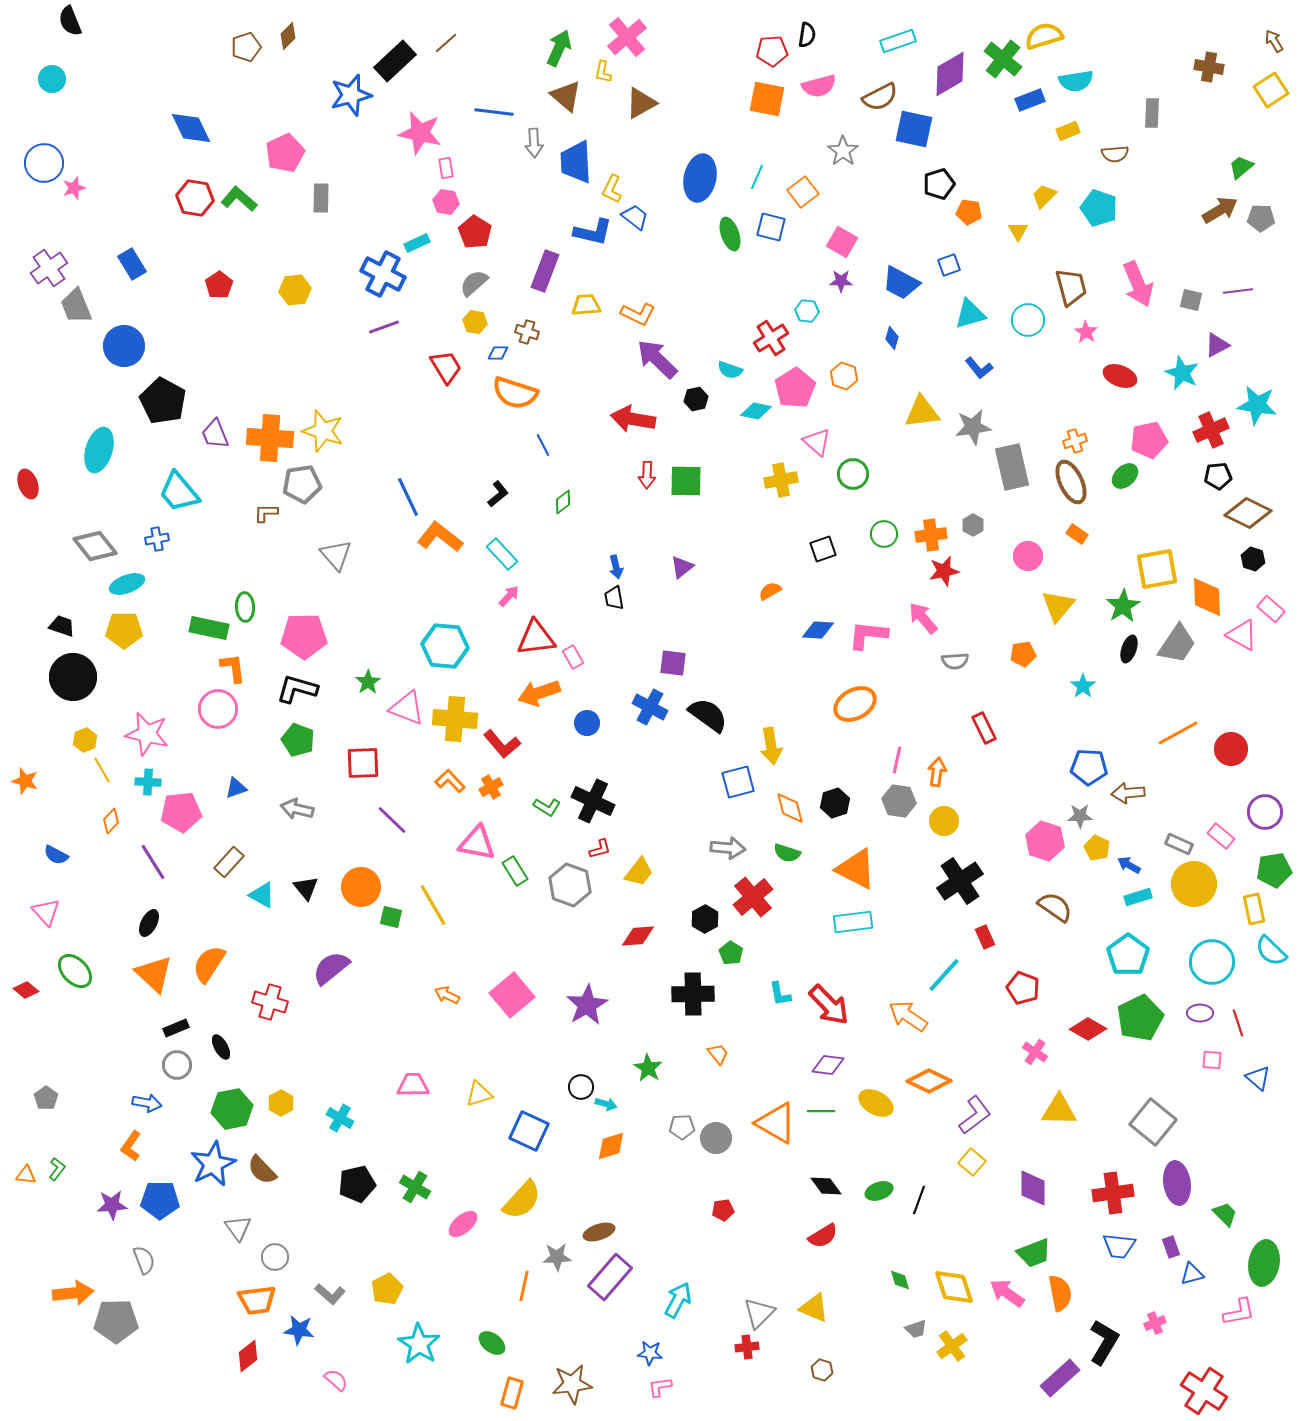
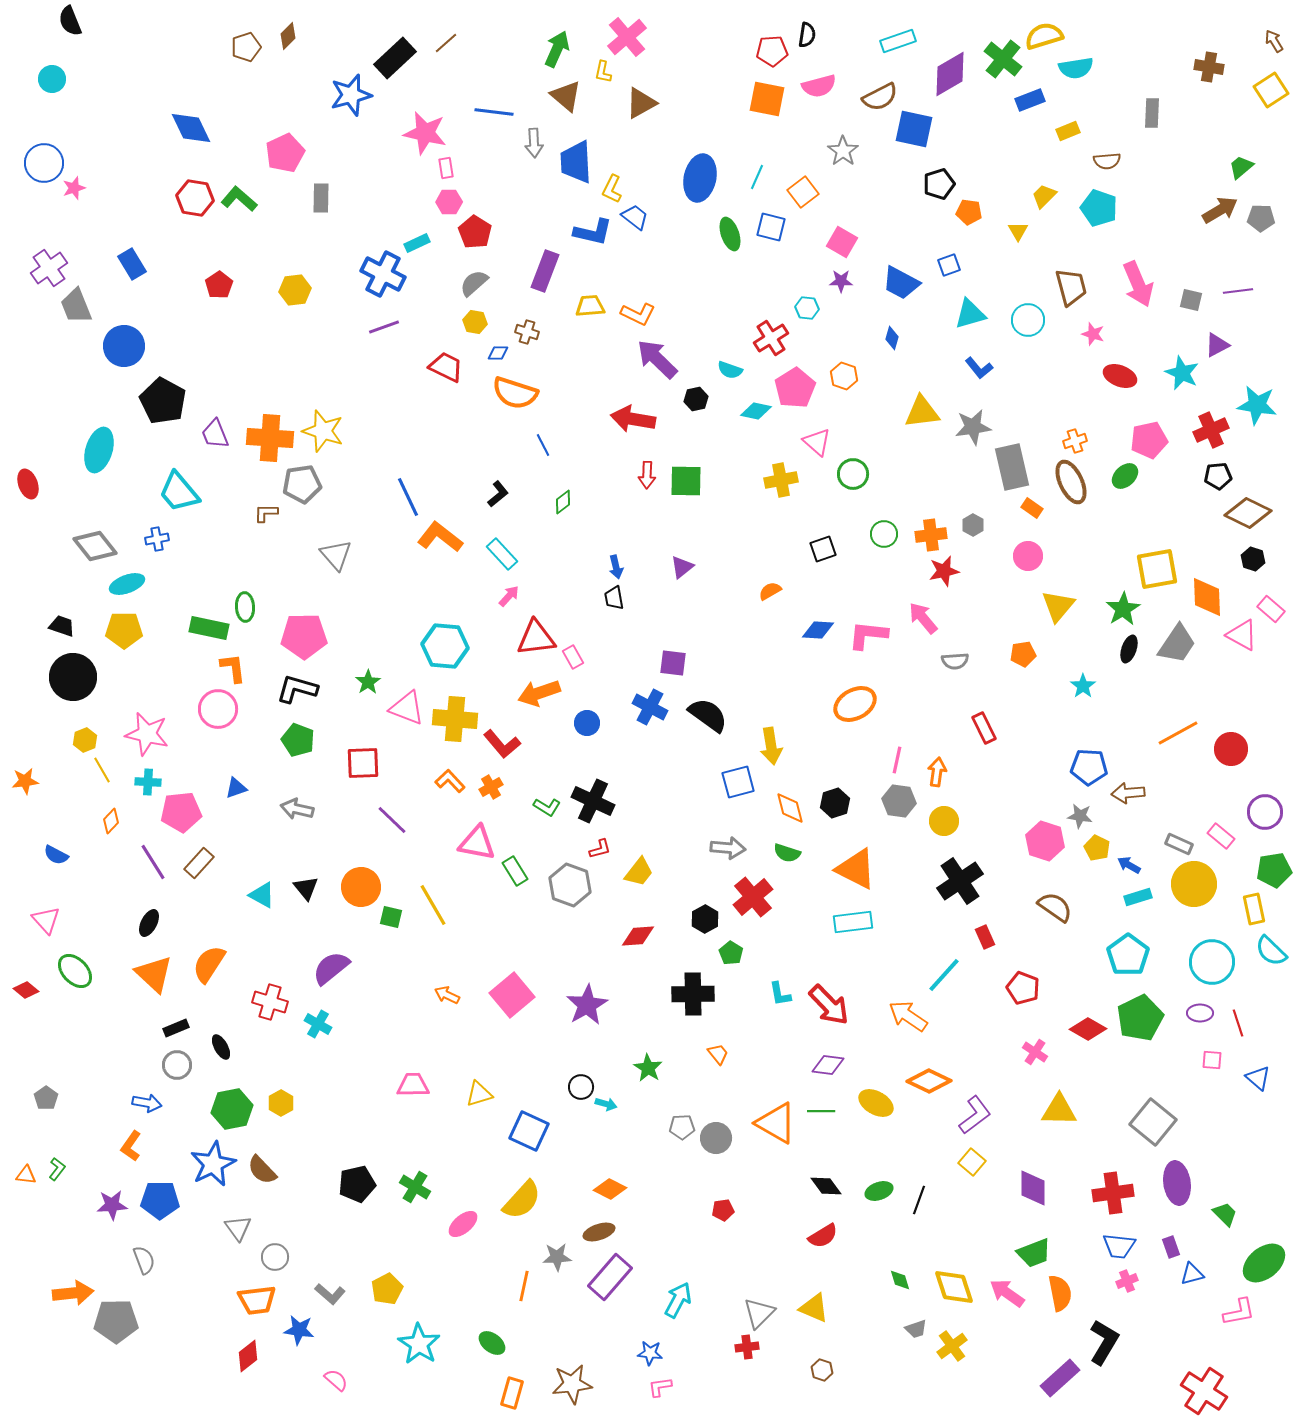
green arrow at (559, 48): moved 2 px left, 1 px down
black rectangle at (395, 61): moved 3 px up
cyan semicircle at (1076, 81): moved 13 px up
pink star at (420, 133): moved 5 px right
brown semicircle at (1115, 154): moved 8 px left, 7 px down
pink hexagon at (446, 202): moved 3 px right; rotated 10 degrees counterclockwise
yellow trapezoid at (586, 305): moved 4 px right, 1 px down
cyan hexagon at (807, 311): moved 3 px up
pink star at (1086, 332): moved 7 px right, 2 px down; rotated 15 degrees counterclockwise
red trapezoid at (446, 367): rotated 33 degrees counterclockwise
orange rectangle at (1077, 534): moved 45 px left, 26 px up
green star at (1123, 606): moved 3 px down
orange star at (25, 781): rotated 24 degrees counterclockwise
gray star at (1080, 816): rotated 10 degrees clockwise
brown rectangle at (229, 862): moved 30 px left, 1 px down
pink triangle at (46, 912): moved 8 px down
cyan cross at (340, 1118): moved 22 px left, 94 px up
orange diamond at (611, 1146): moved 1 px left, 43 px down; rotated 44 degrees clockwise
green ellipse at (1264, 1263): rotated 42 degrees clockwise
pink cross at (1155, 1323): moved 28 px left, 42 px up
